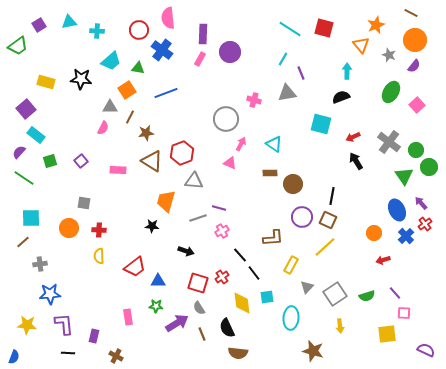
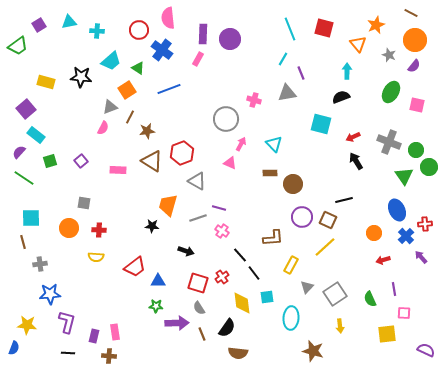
cyan line at (290, 29): rotated 35 degrees clockwise
orange triangle at (361, 45): moved 3 px left, 1 px up
purple circle at (230, 52): moved 13 px up
pink rectangle at (200, 59): moved 2 px left
green triangle at (138, 68): rotated 24 degrees clockwise
black star at (81, 79): moved 2 px up
blue line at (166, 93): moved 3 px right, 4 px up
pink square at (417, 105): rotated 35 degrees counterclockwise
gray triangle at (110, 107): rotated 21 degrees counterclockwise
brown star at (146, 133): moved 1 px right, 2 px up
gray cross at (389, 142): rotated 15 degrees counterclockwise
cyan triangle at (274, 144): rotated 12 degrees clockwise
gray triangle at (194, 181): moved 3 px right; rotated 24 degrees clockwise
black line at (332, 196): moved 12 px right, 4 px down; rotated 66 degrees clockwise
orange trapezoid at (166, 201): moved 2 px right, 4 px down
purple arrow at (421, 203): moved 54 px down
red cross at (425, 224): rotated 32 degrees clockwise
pink cross at (222, 231): rotated 24 degrees counterclockwise
brown line at (23, 242): rotated 64 degrees counterclockwise
yellow semicircle at (99, 256): moved 3 px left, 1 px down; rotated 84 degrees counterclockwise
purple line at (395, 293): moved 1 px left, 4 px up; rotated 32 degrees clockwise
green semicircle at (367, 296): moved 3 px right, 3 px down; rotated 84 degrees clockwise
pink rectangle at (128, 317): moved 13 px left, 15 px down
purple arrow at (177, 323): rotated 30 degrees clockwise
purple L-shape at (64, 324): moved 3 px right, 2 px up; rotated 20 degrees clockwise
black semicircle at (227, 328): rotated 120 degrees counterclockwise
brown cross at (116, 356): moved 7 px left; rotated 24 degrees counterclockwise
blue semicircle at (14, 357): moved 9 px up
